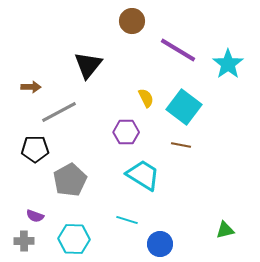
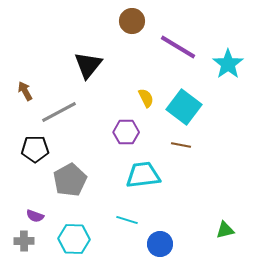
purple line: moved 3 px up
brown arrow: moved 6 px left, 4 px down; rotated 120 degrees counterclockwise
cyan trapezoid: rotated 39 degrees counterclockwise
